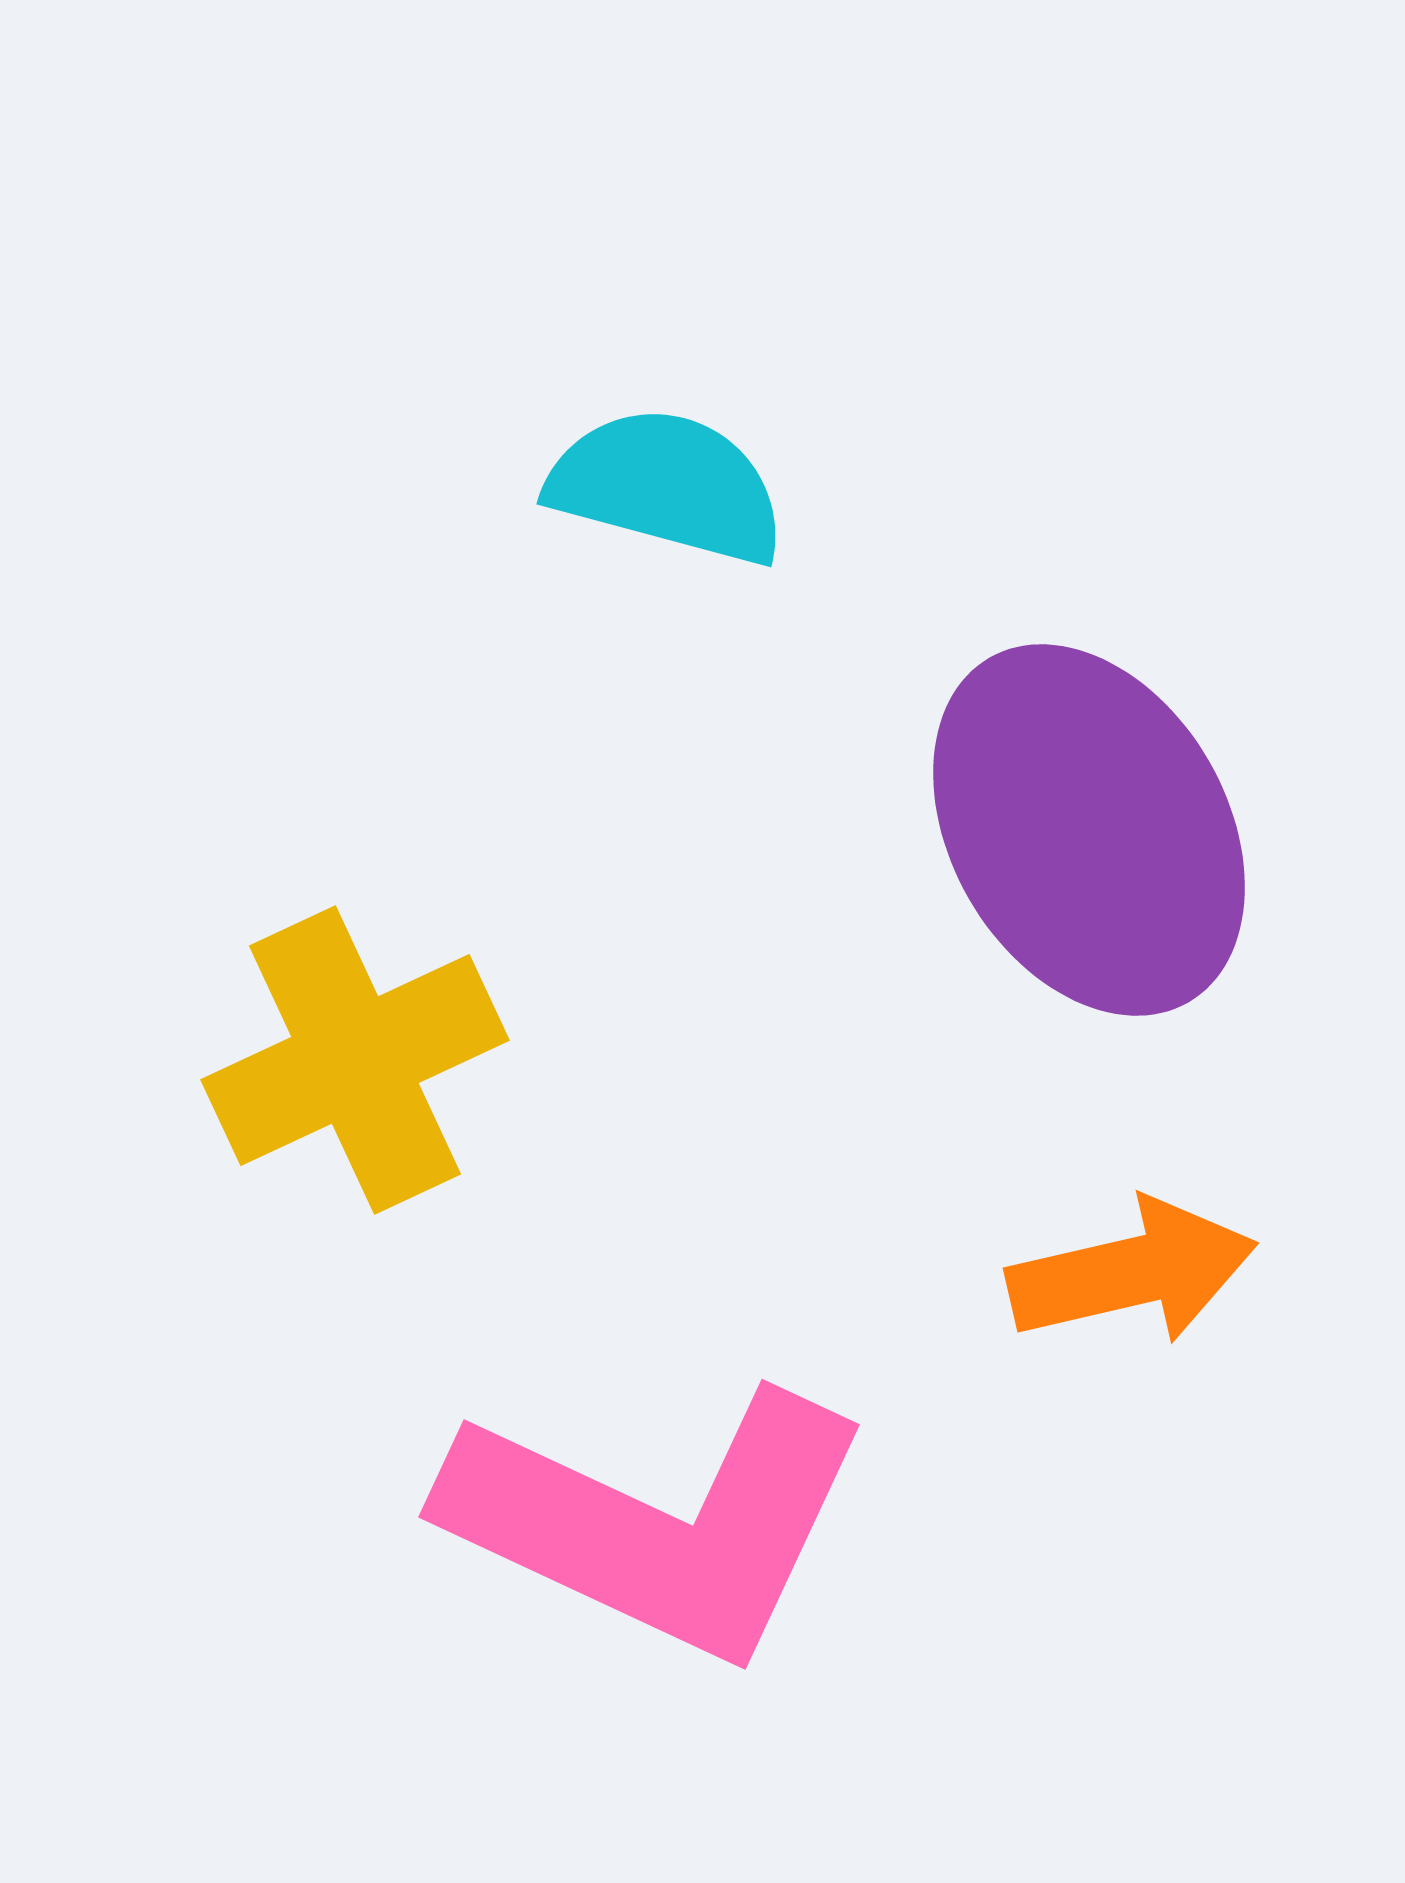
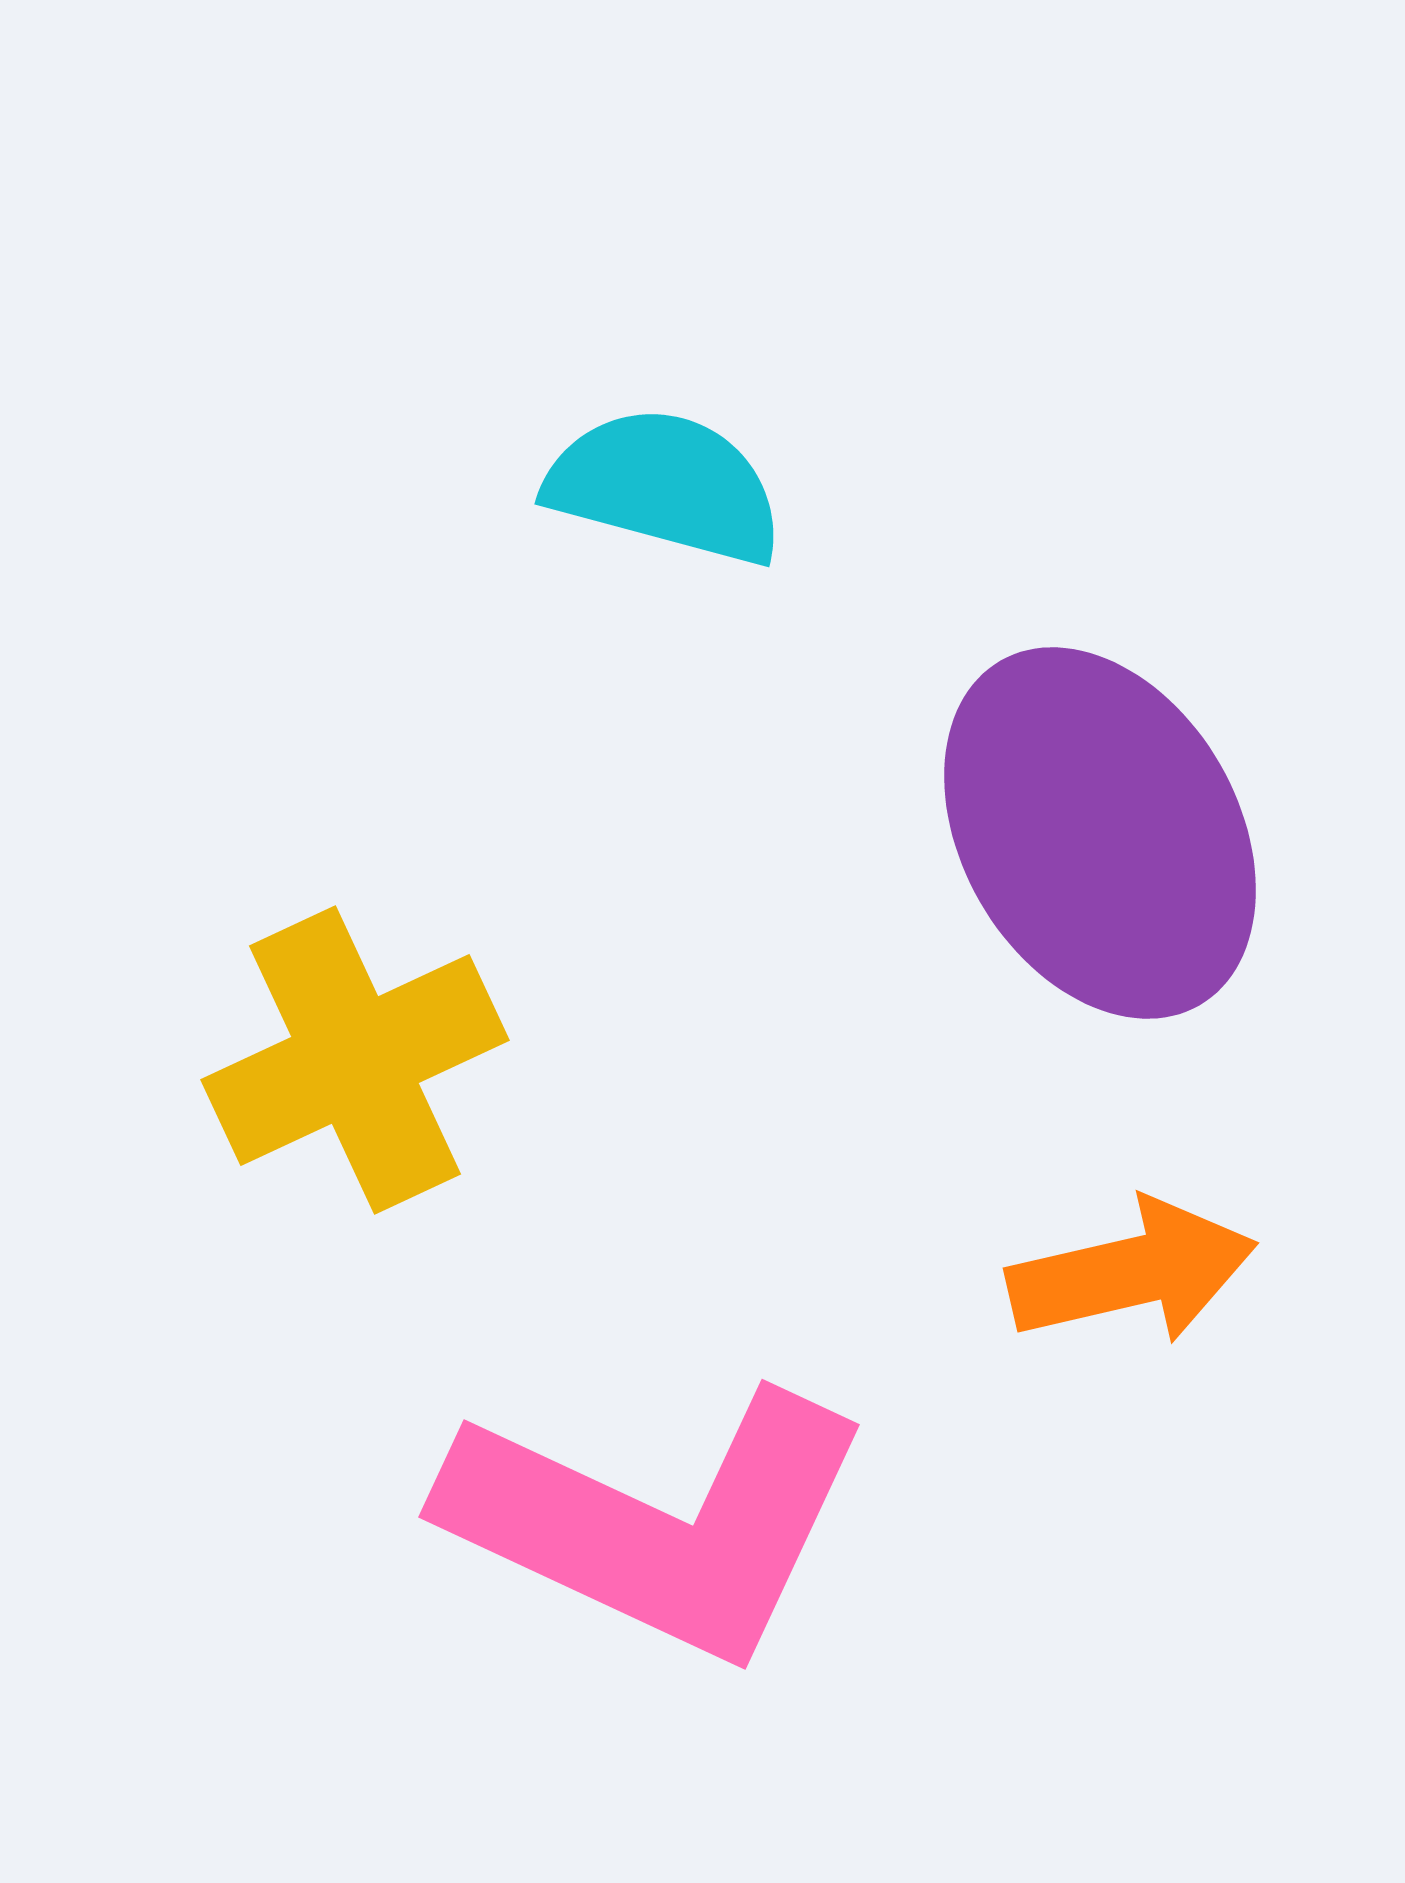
cyan semicircle: moved 2 px left
purple ellipse: moved 11 px right, 3 px down
